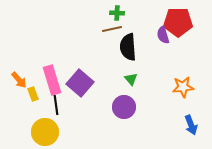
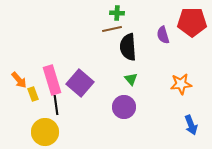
red pentagon: moved 14 px right
orange star: moved 2 px left, 3 px up
